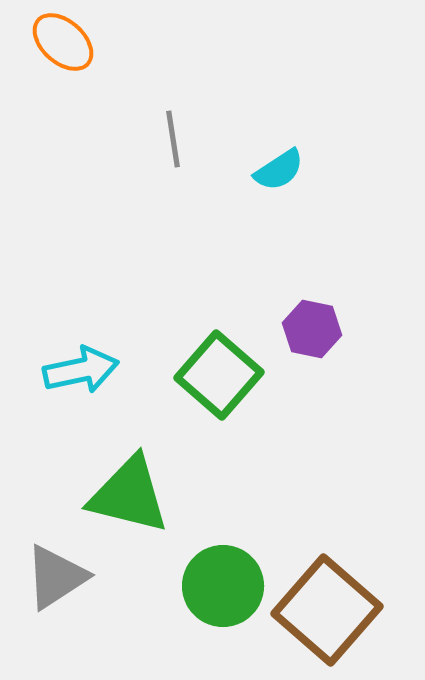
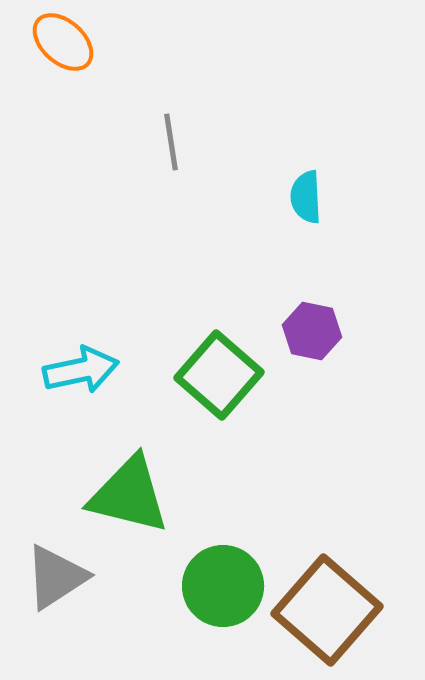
gray line: moved 2 px left, 3 px down
cyan semicircle: moved 27 px right, 27 px down; rotated 120 degrees clockwise
purple hexagon: moved 2 px down
